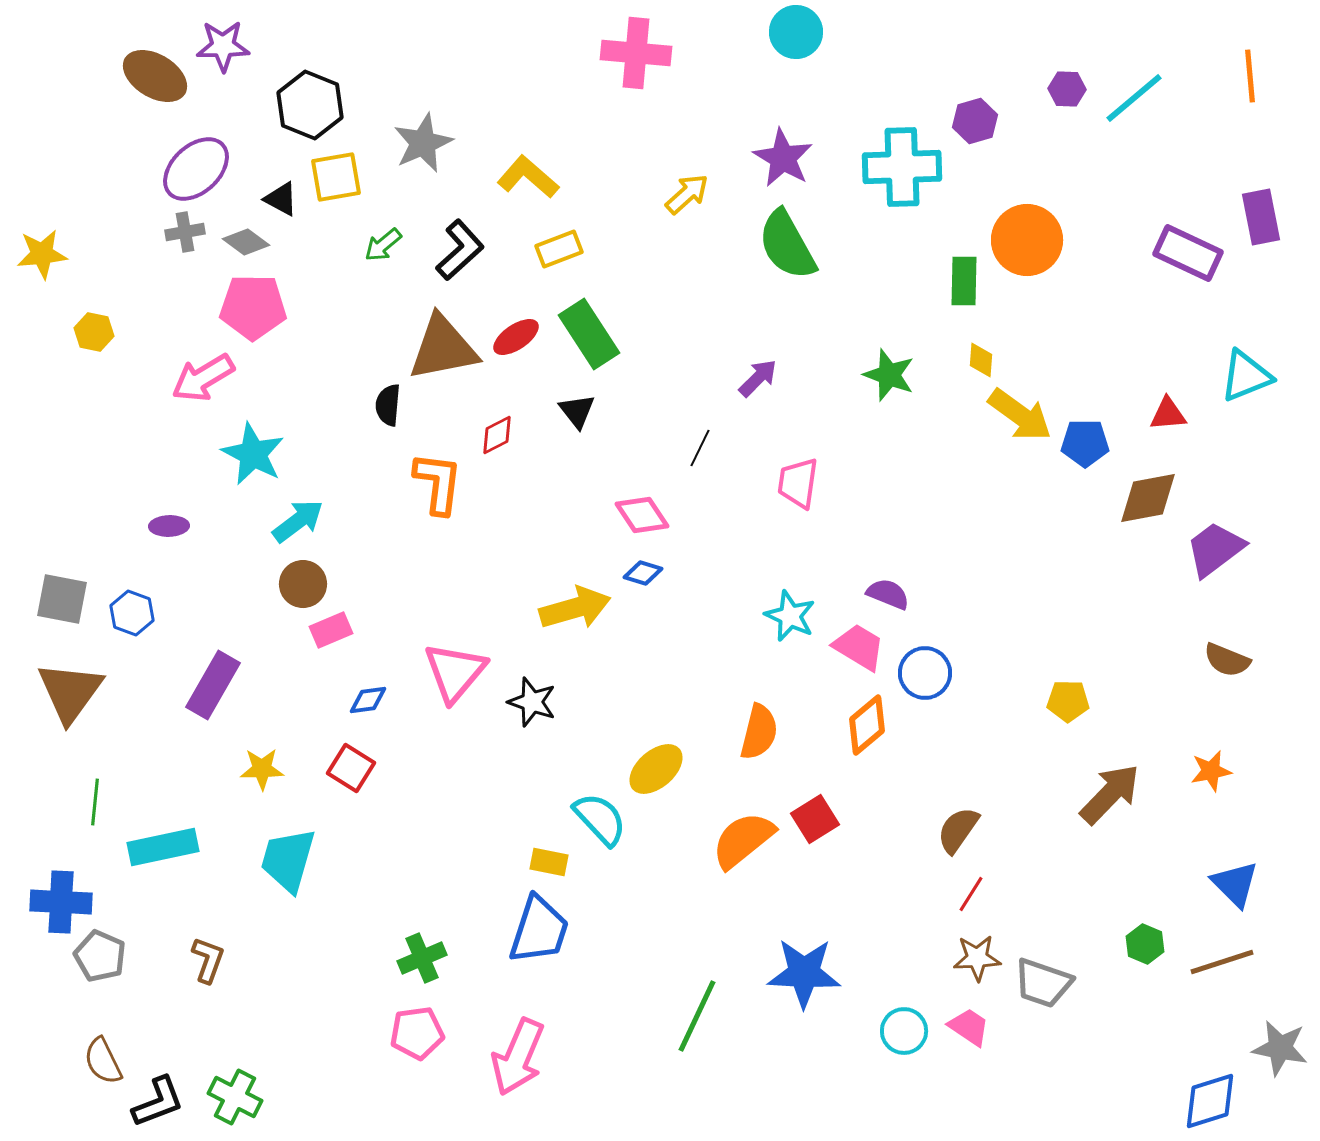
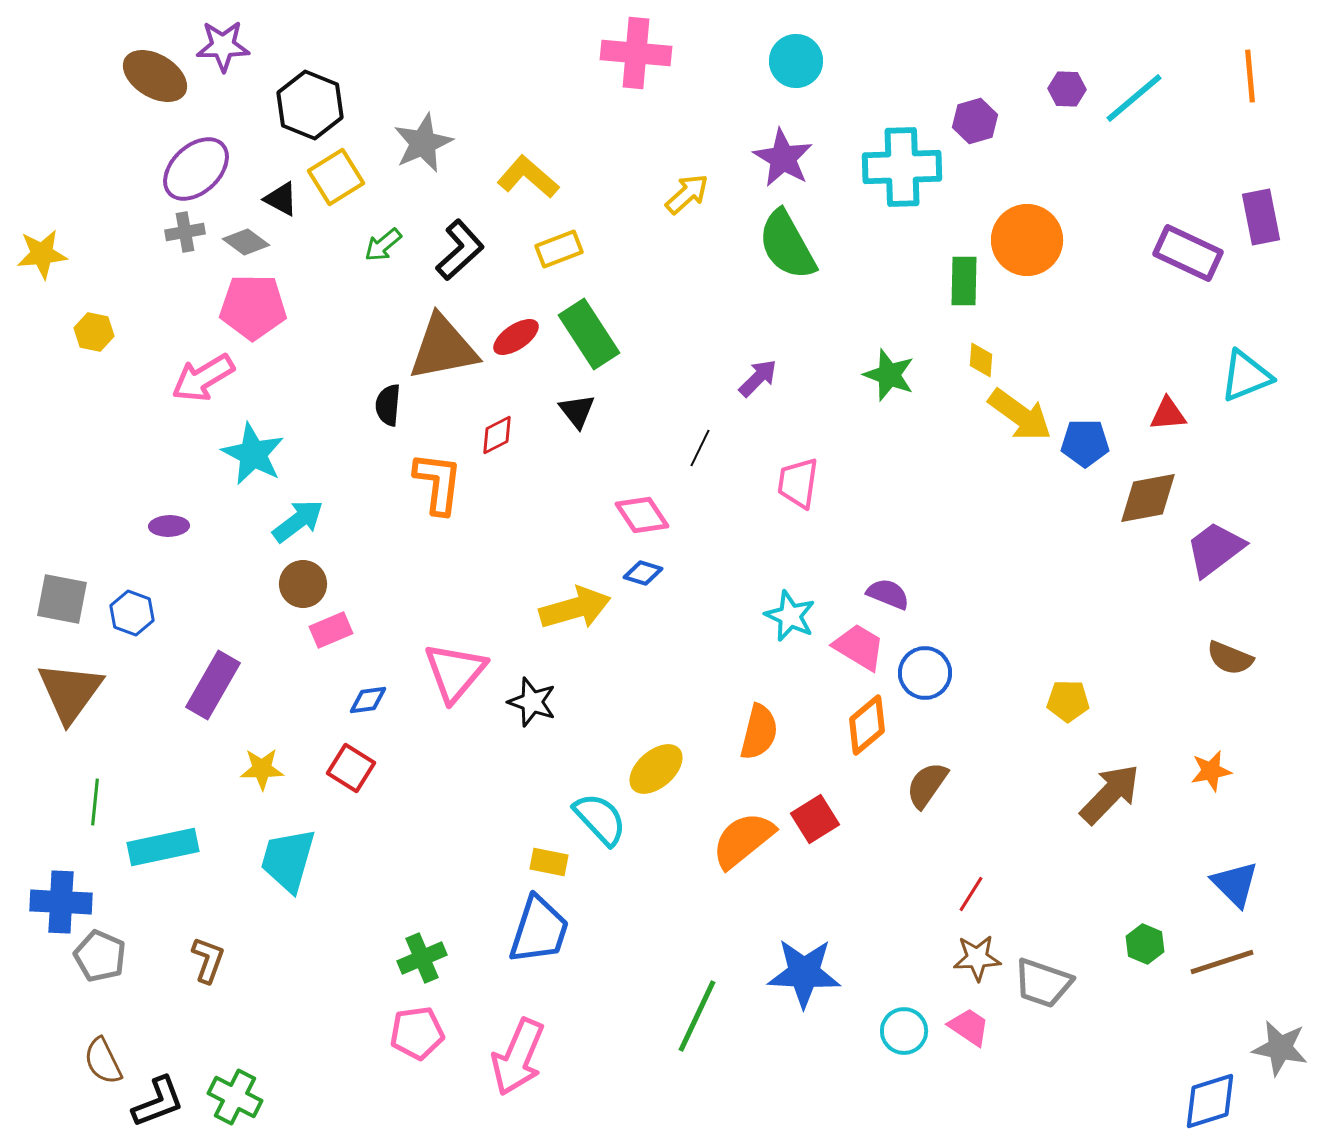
cyan circle at (796, 32): moved 29 px down
yellow square at (336, 177): rotated 22 degrees counterclockwise
brown semicircle at (1227, 660): moved 3 px right, 2 px up
brown semicircle at (958, 830): moved 31 px left, 45 px up
